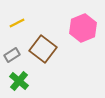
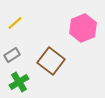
yellow line: moved 2 px left; rotated 14 degrees counterclockwise
brown square: moved 8 px right, 12 px down
green cross: moved 1 px down; rotated 18 degrees clockwise
